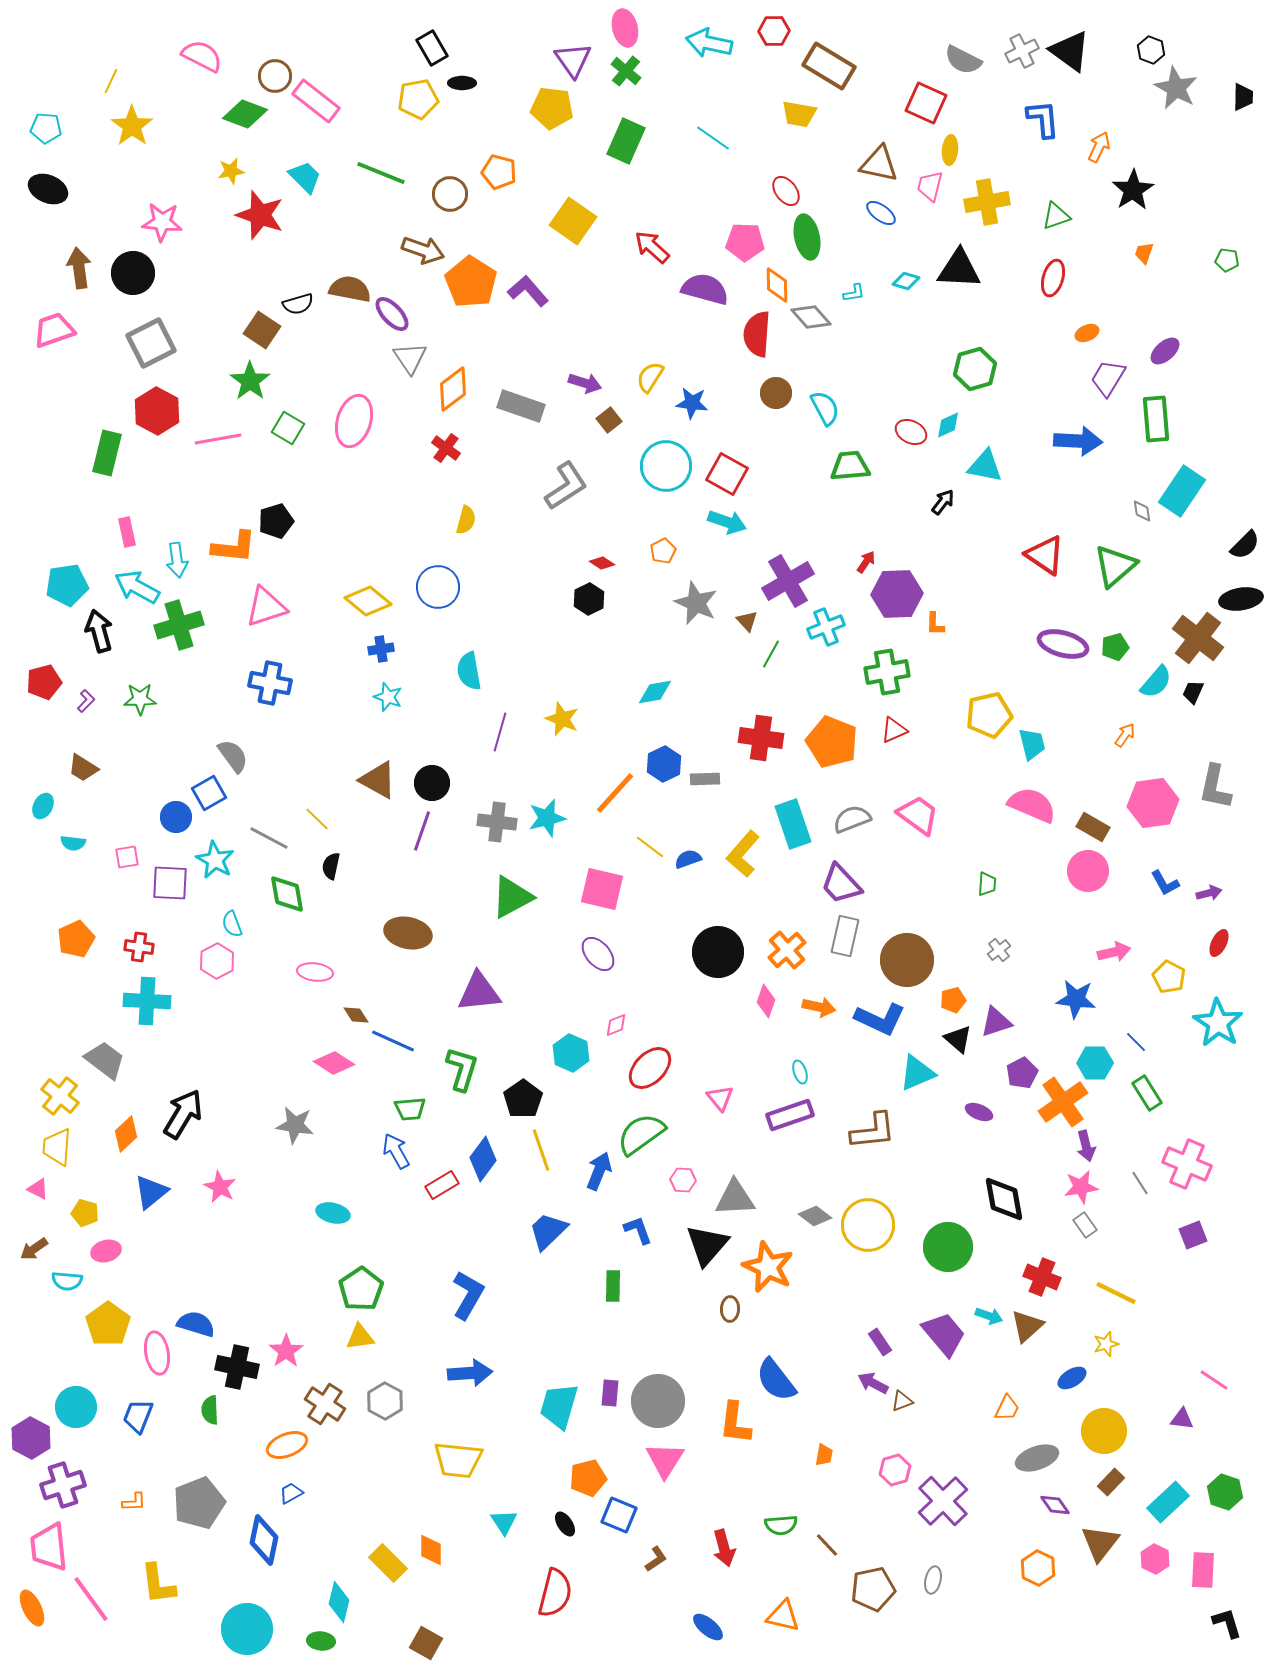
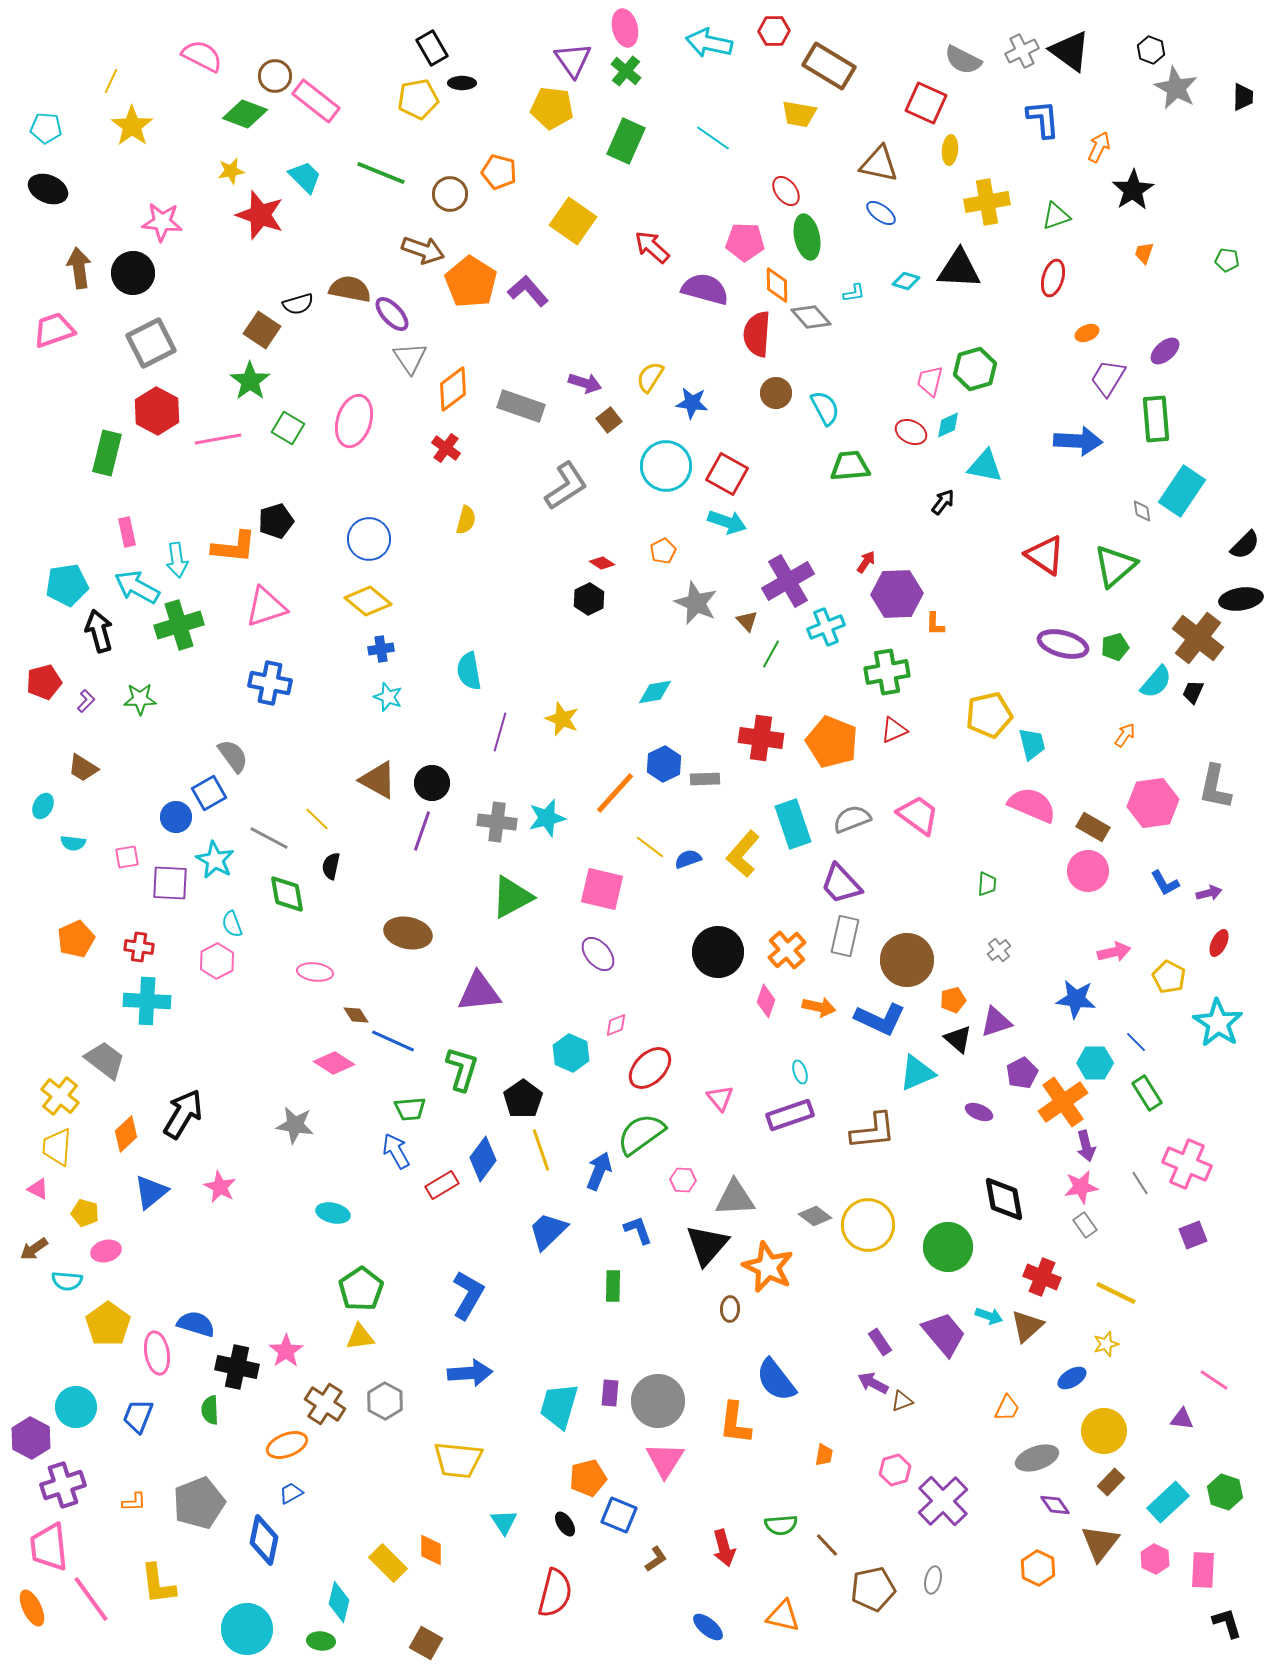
pink trapezoid at (930, 186): moved 195 px down
blue circle at (438, 587): moved 69 px left, 48 px up
